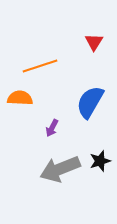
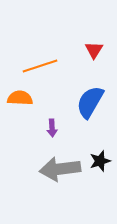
red triangle: moved 8 px down
purple arrow: rotated 30 degrees counterclockwise
gray arrow: rotated 15 degrees clockwise
